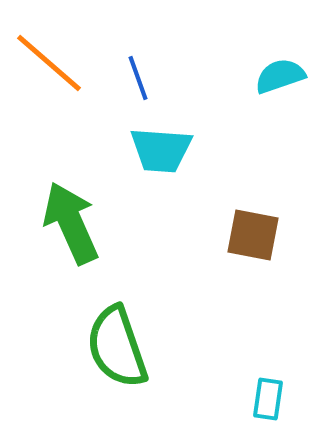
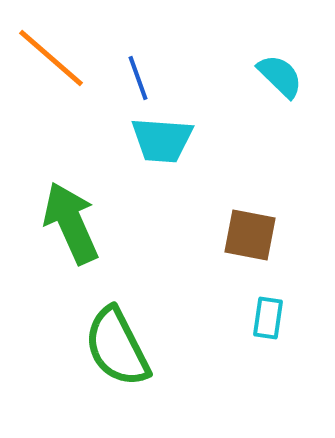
orange line: moved 2 px right, 5 px up
cyan semicircle: rotated 63 degrees clockwise
cyan trapezoid: moved 1 px right, 10 px up
brown square: moved 3 px left
green semicircle: rotated 8 degrees counterclockwise
cyan rectangle: moved 81 px up
